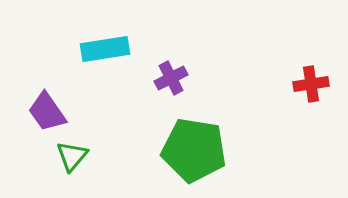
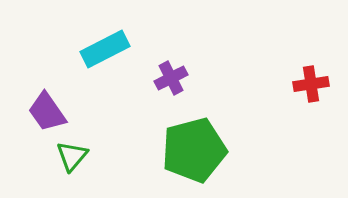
cyan rectangle: rotated 18 degrees counterclockwise
green pentagon: rotated 24 degrees counterclockwise
